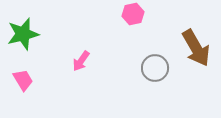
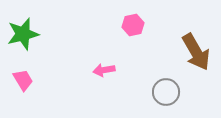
pink hexagon: moved 11 px down
brown arrow: moved 4 px down
pink arrow: moved 23 px right, 9 px down; rotated 45 degrees clockwise
gray circle: moved 11 px right, 24 px down
